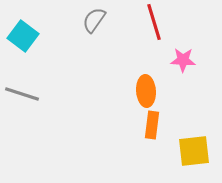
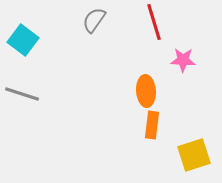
cyan square: moved 4 px down
yellow square: moved 4 px down; rotated 12 degrees counterclockwise
